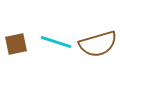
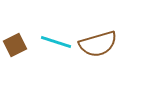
brown square: moved 1 px left, 1 px down; rotated 15 degrees counterclockwise
